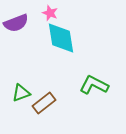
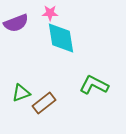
pink star: rotated 21 degrees counterclockwise
